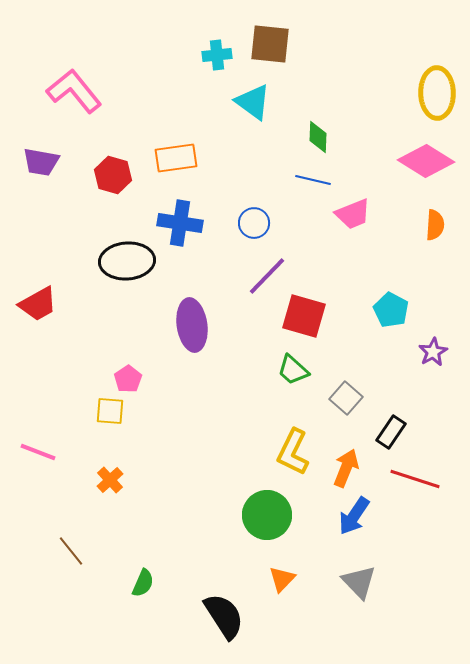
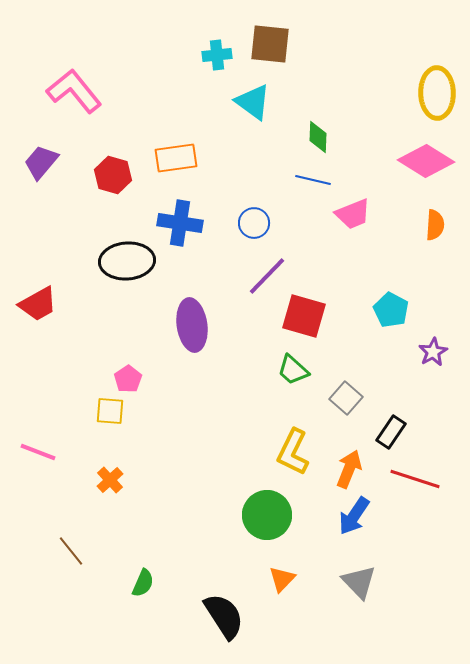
purple trapezoid: rotated 120 degrees clockwise
orange arrow: moved 3 px right, 1 px down
